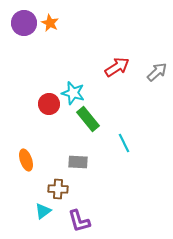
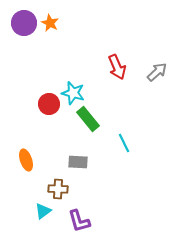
red arrow: rotated 100 degrees clockwise
